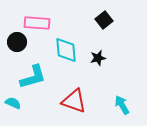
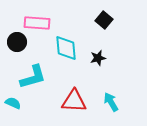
black square: rotated 12 degrees counterclockwise
cyan diamond: moved 2 px up
red triangle: rotated 16 degrees counterclockwise
cyan arrow: moved 11 px left, 3 px up
